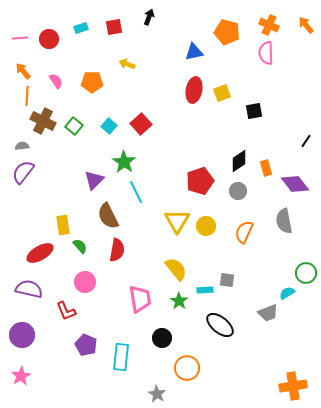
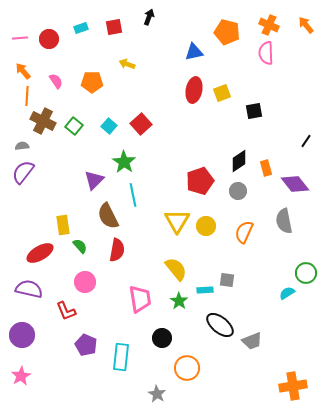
cyan line at (136, 192): moved 3 px left, 3 px down; rotated 15 degrees clockwise
gray trapezoid at (268, 313): moved 16 px left, 28 px down
